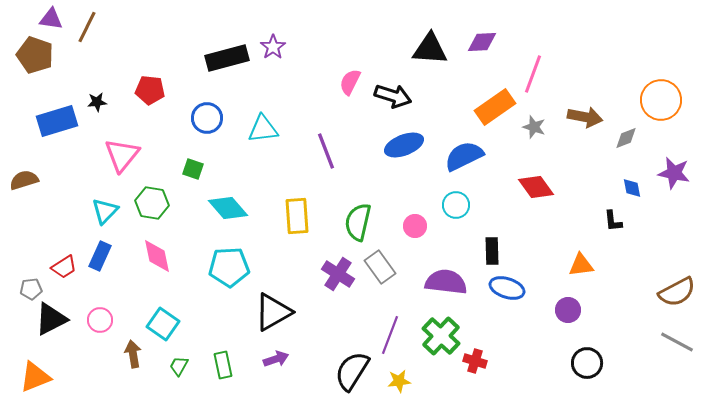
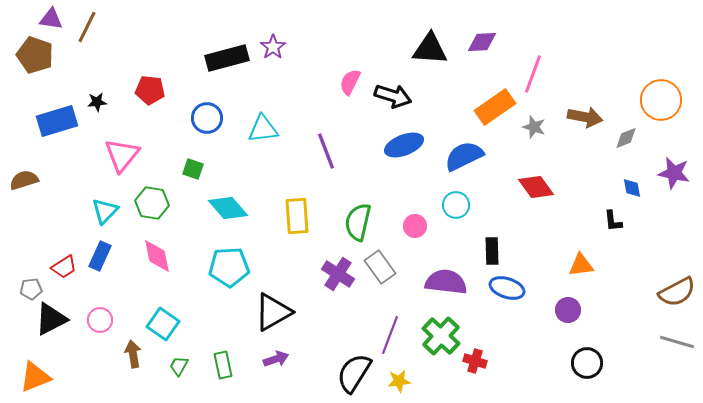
gray line at (677, 342): rotated 12 degrees counterclockwise
black semicircle at (352, 371): moved 2 px right, 2 px down
